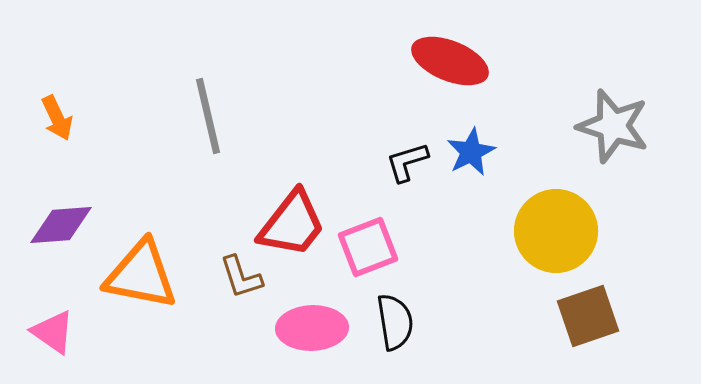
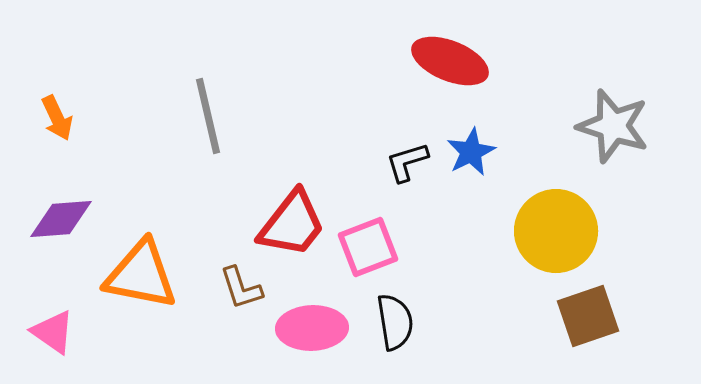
purple diamond: moved 6 px up
brown L-shape: moved 11 px down
